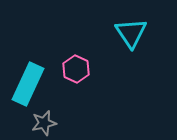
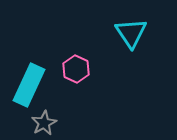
cyan rectangle: moved 1 px right, 1 px down
gray star: rotated 15 degrees counterclockwise
